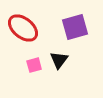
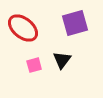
purple square: moved 4 px up
black triangle: moved 3 px right
